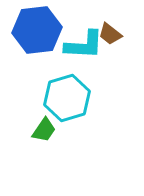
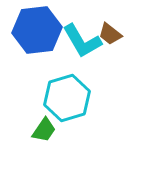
cyan L-shape: moved 2 px left, 4 px up; rotated 57 degrees clockwise
